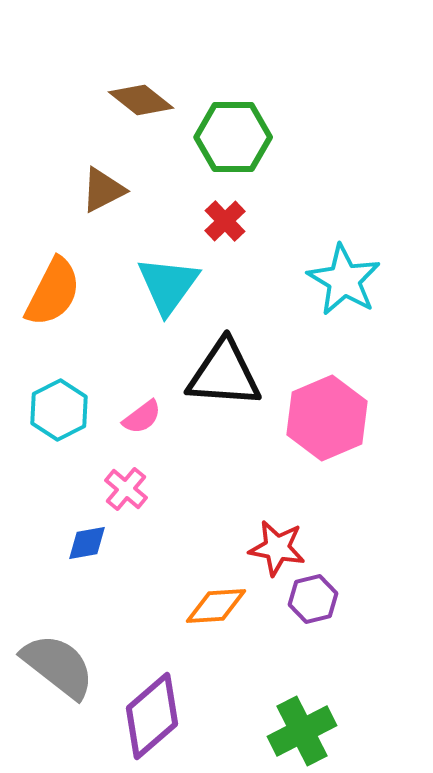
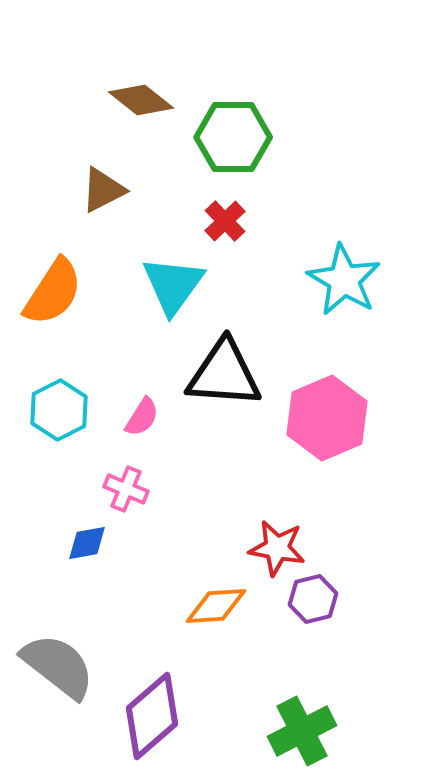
cyan triangle: moved 5 px right
orange semicircle: rotated 6 degrees clockwise
pink semicircle: rotated 21 degrees counterclockwise
pink cross: rotated 18 degrees counterclockwise
